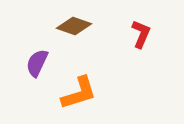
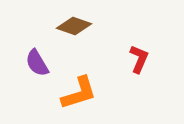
red L-shape: moved 2 px left, 25 px down
purple semicircle: rotated 56 degrees counterclockwise
